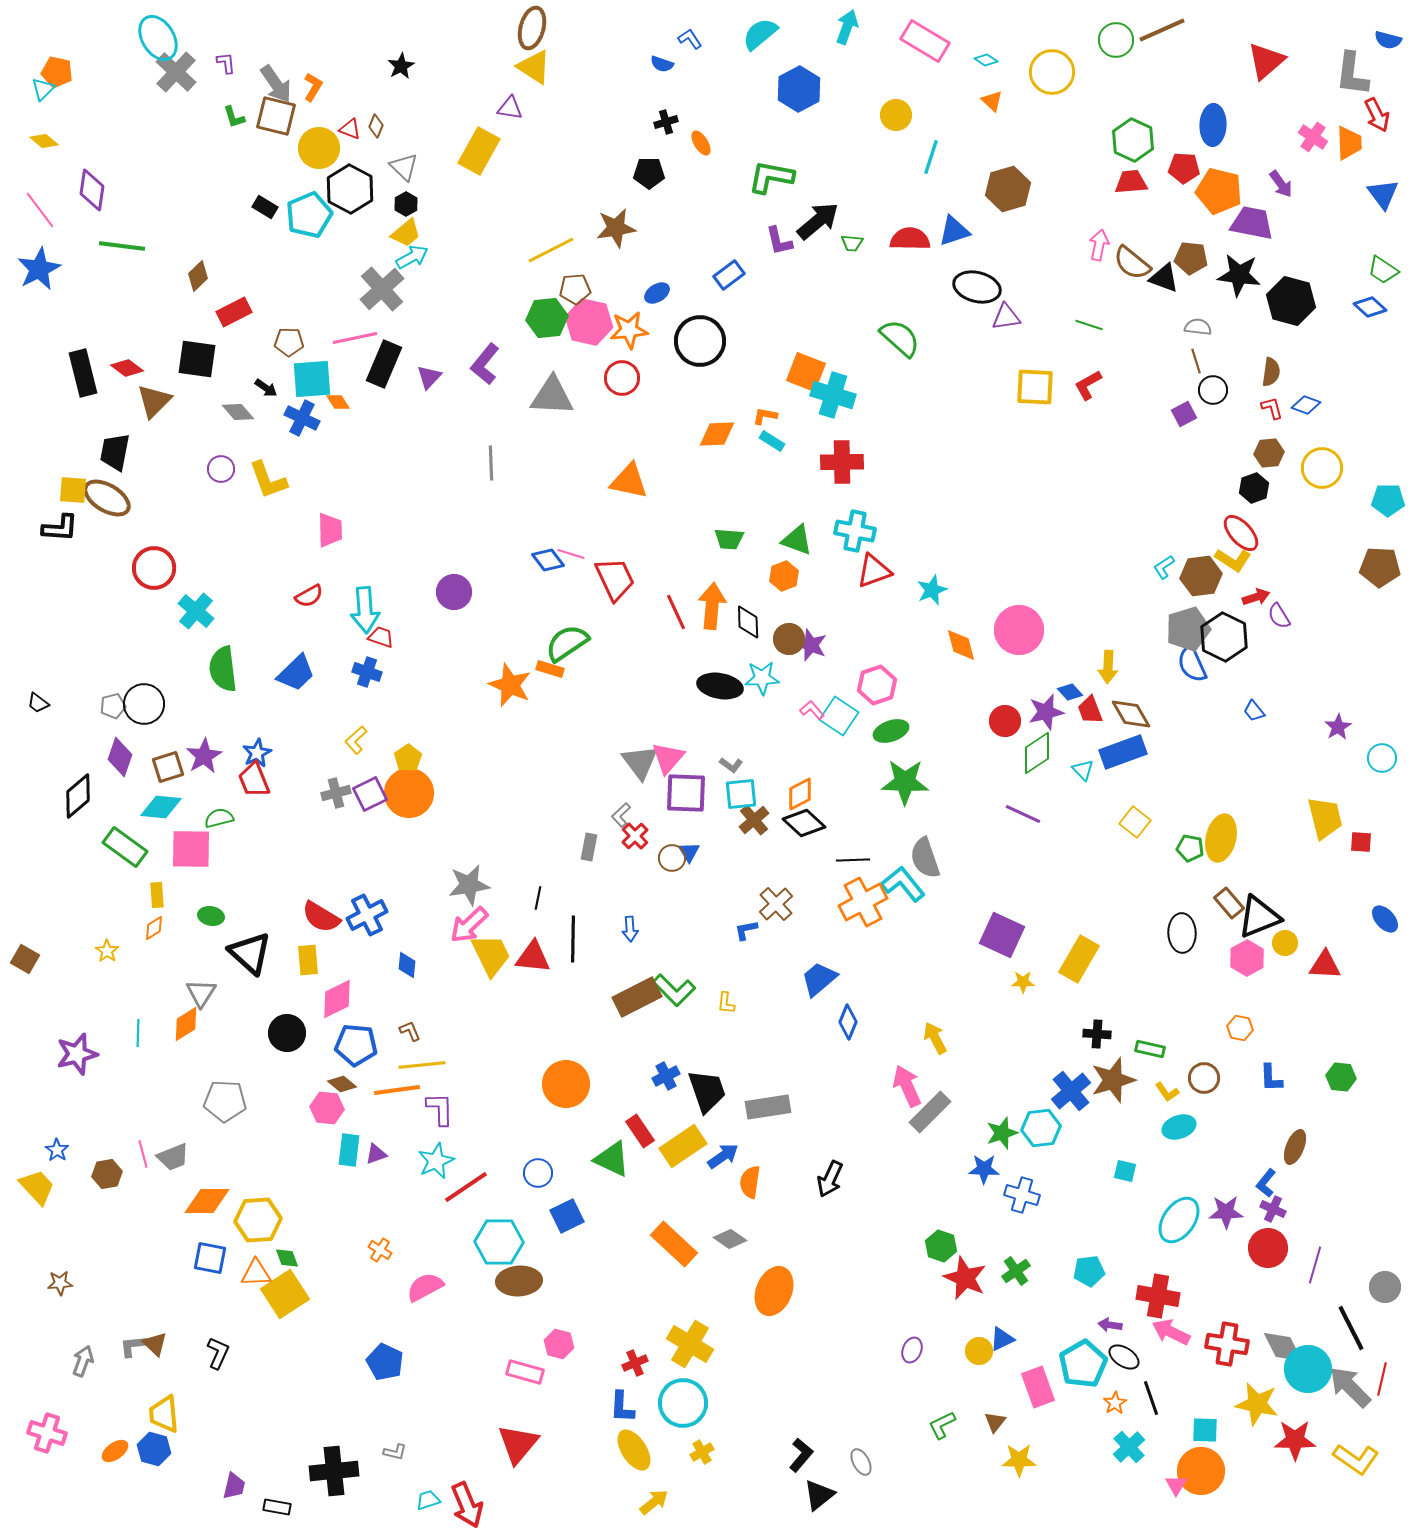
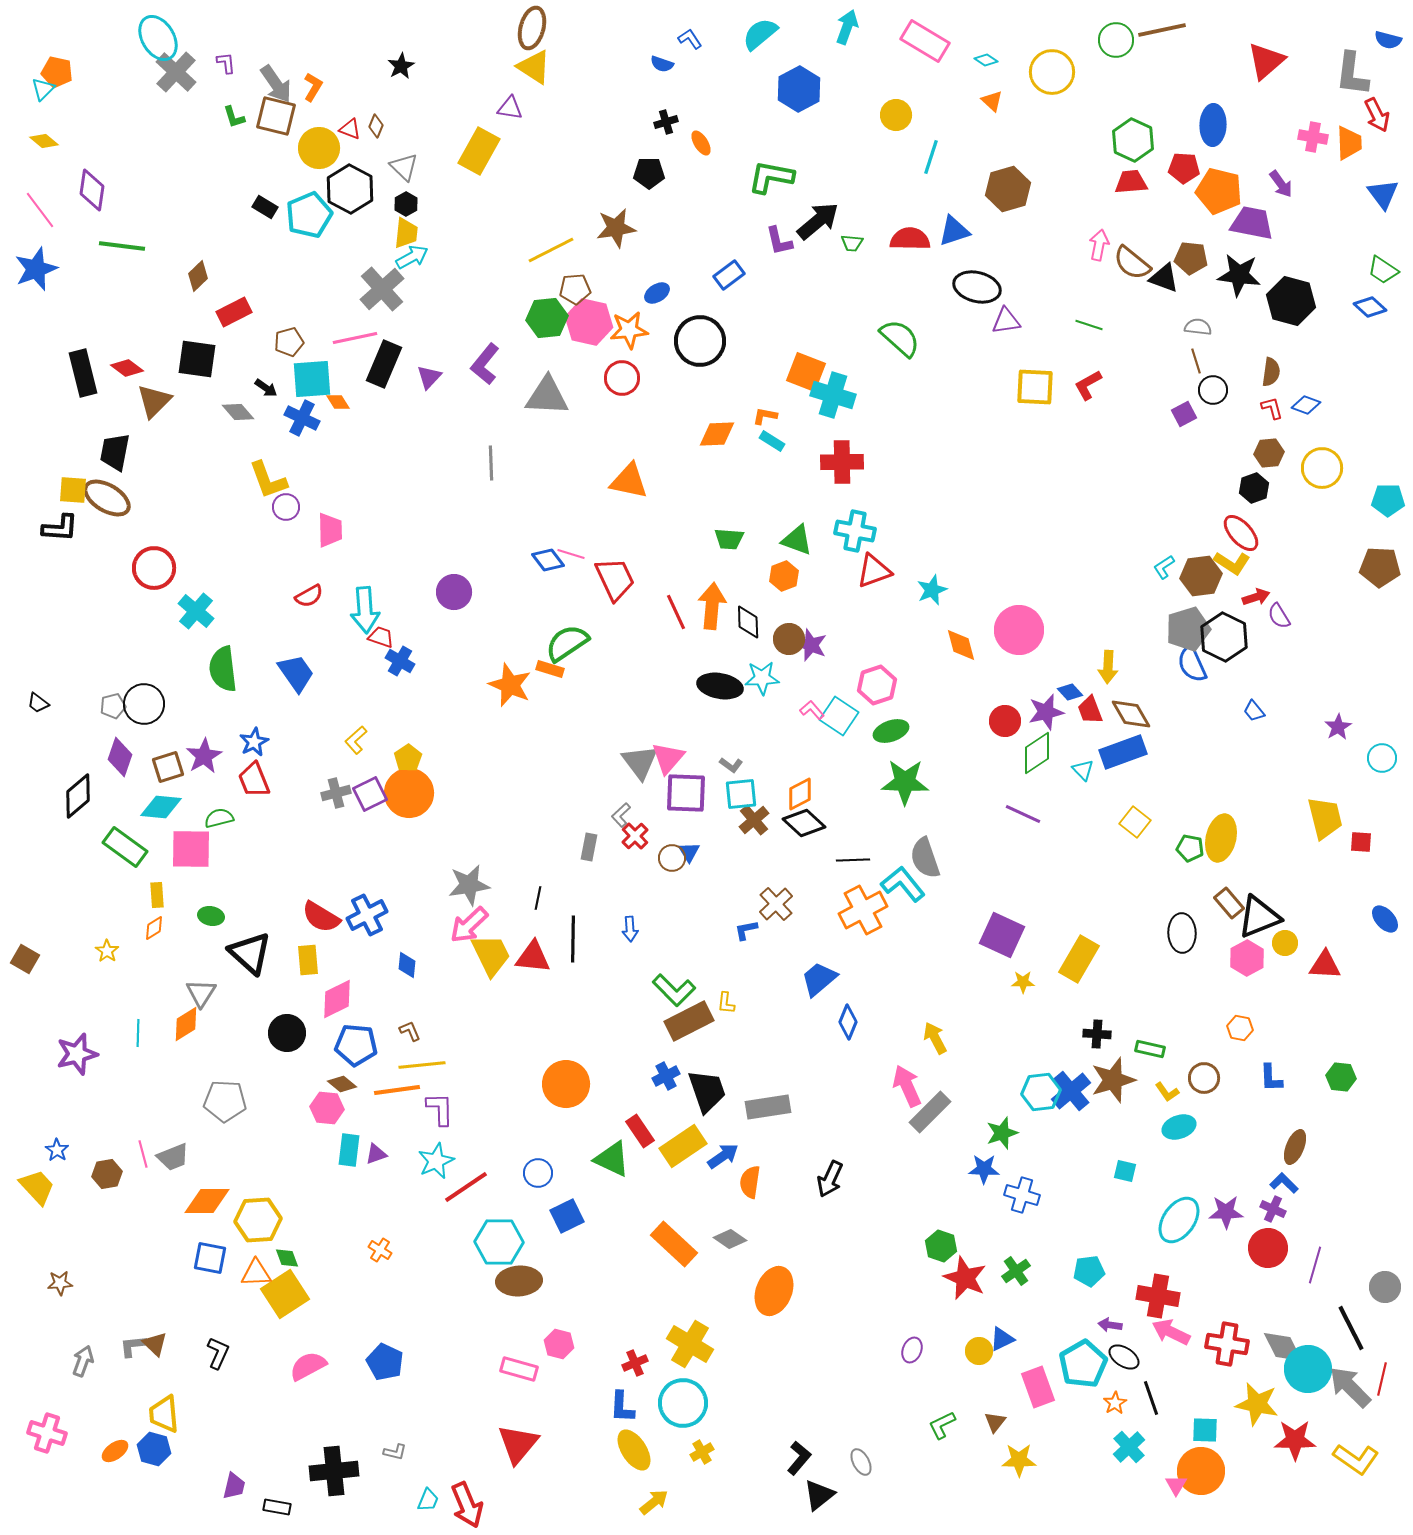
brown line at (1162, 30): rotated 12 degrees clockwise
pink cross at (1313, 137): rotated 24 degrees counterclockwise
yellow trapezoid at (406, 233): rotated 44 degrees counterclockwise
blue star at (39, 269): moved 3 px left; rotated 6 degrees clockwise
purple triangle at (1006, 317): moved 4 px down
brown pentagon at (289, 342): rotated 16 degrees counterclockwise
gray triangle at (552, 396): moved 5 px left
purple circle at (221, 469): moved 65 px right, 38 px down
yellow L-shape at (1233, 560): moved 1 px left, 3 px down
blue cross at (367, 672): moved 33 px right, 11 px up; rotated 12 degrees clockwise
blue trapezoid at (296, 673): rotated 81 degrees counterclockwise
blue star at (257, 753): moved 3 px left, 11 px up
orange cross at (863, 902): moved 8 px down
brown rectangle at (637, 997): moved 52 px right, 24 px down
cyan hexagon at (1041, 1128): moved 36 px up
blue L-shape at (1266, 1183): moved 18 px right; rotated 96 degrees clockwise
pink semicircle at (425, 1287): moved 117 px left, 79 px down
pink rectangle at (525, 1372): moved 6 px left, 3 px up
black L-shape at (801, 1455): moved 2 px left, 3 px down
cyan trapezoid at (428, 1500): rotated 130 degrees clockwise
